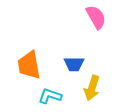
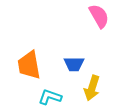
pink semicircle: moved 3 px right, 1 px up
cyan L-shape: moved 1 px down
